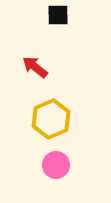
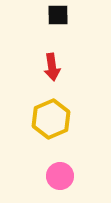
red arrow: moved 17 px right; rotated 136 degrees counterclockwise
pink circle: moved 4 px right, 11 px down
